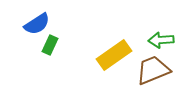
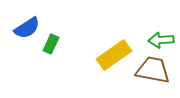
blue semicircle: moved 10 px left, 4 px down
green rectangle: moved 1 px right, 1 px up
brown trapezoid: rotated 33 degrees clockwise
